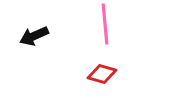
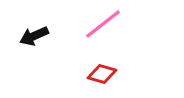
pink line: moved 2 px left; rotated 57 degrees clockwise
